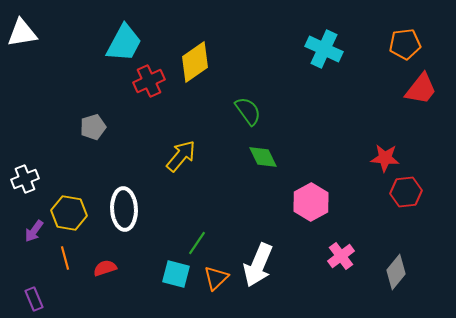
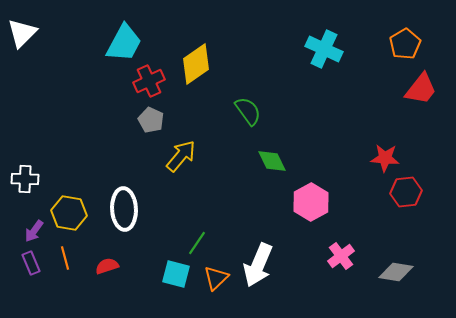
white triangle: rotated 36 degrees counterclockwise
orange pentagon: rotated 24 degrees counterclockwise
yellow diamond: moved 1 px right, 2 px down
gray pentagon: moved 58 px right, 7 px up; rotated 30 degrees counterclockwise
green diamond: moved 9 px right, 4 px down
white cross: rotated 24 degrees clockwise
red semicircle: moved 2 px right, 2 px up
gray diamond: rotated 60 degrees clockwise
purple rectangle: moved 3 px left, 36 px up
